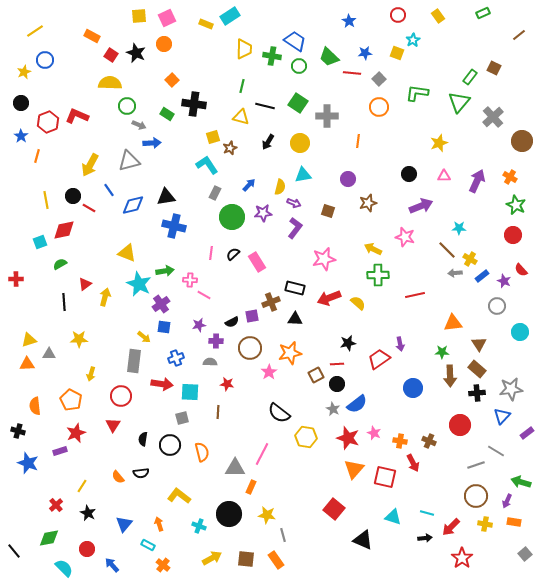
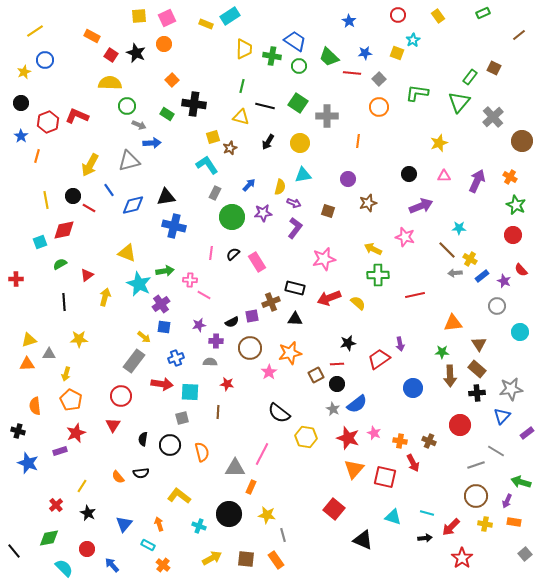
red triangle at (85, 284): moved 2 px right, 9 px up
gray rectangle at (134, 361): rotated 30 degrees clockwise
yellow arrow at (91, 374): moved 25 px left
